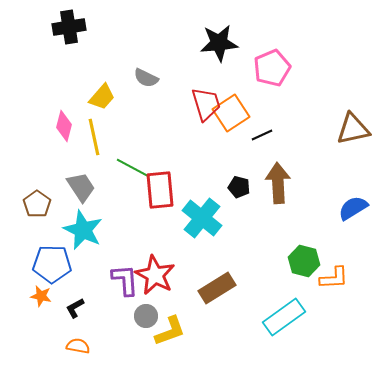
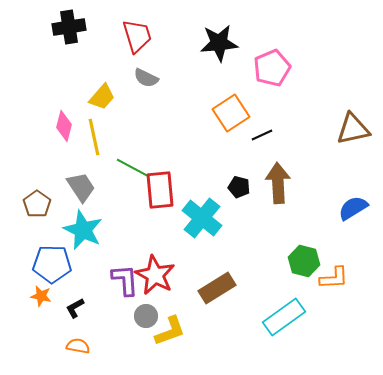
red trapezoid: moved 69 px left, 68 px up
